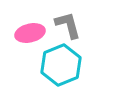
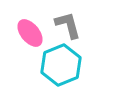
pink ellipse: rotated 64 degrees clockwise
